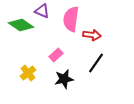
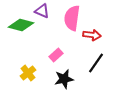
pink semicircle: moved 1 px right, 1 px up
green diamond: rotated 20 degrees counterclockwise
